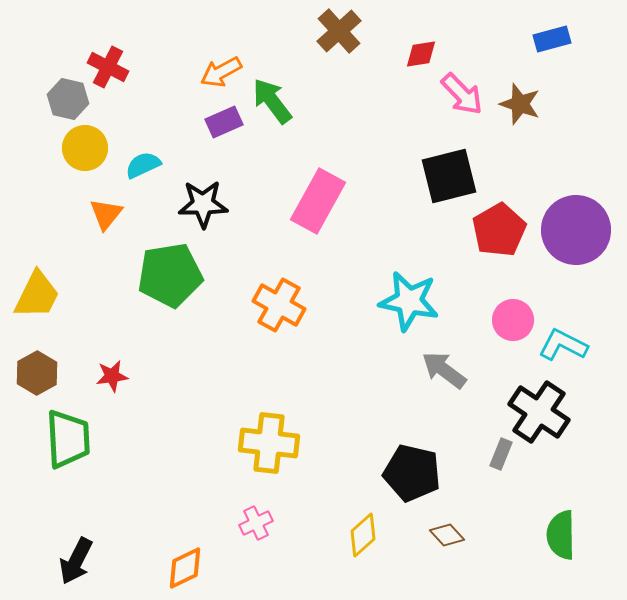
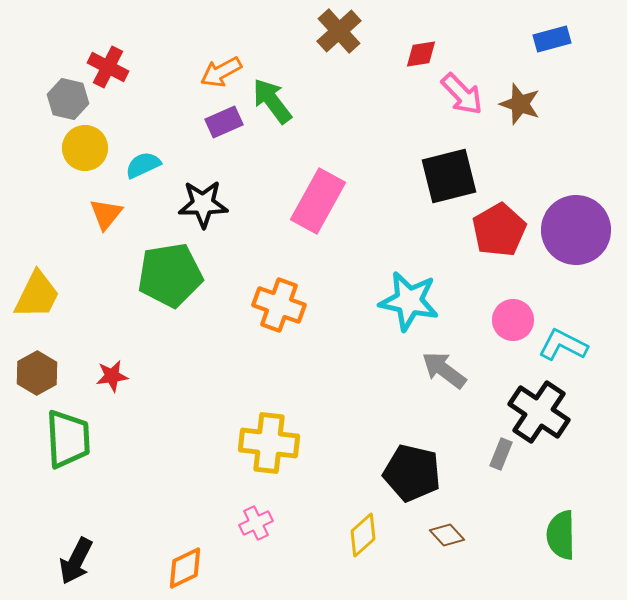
orange cross: rotated 9 degrees counterclockwise
